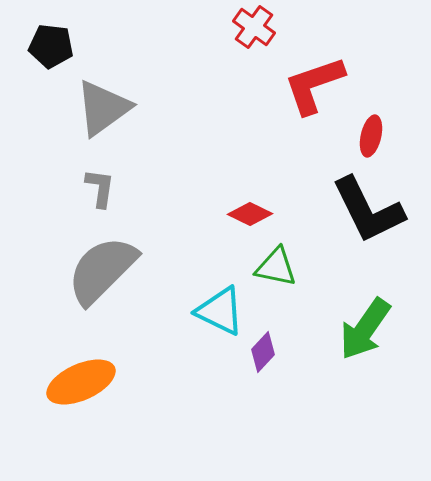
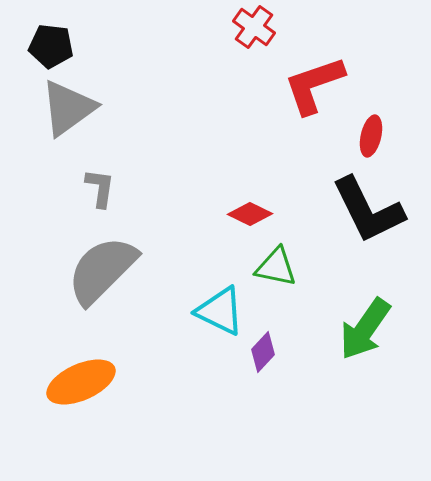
gray triangle: moved 35 px left
